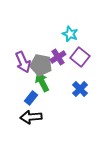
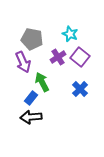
gray pentagon: moved 9 px left, 26 px up
